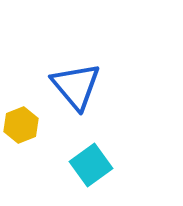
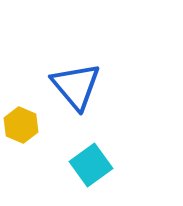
yellow hexagon: rotated 16 degrees counterclockwise
